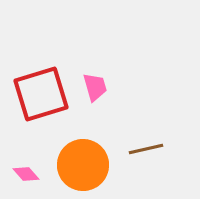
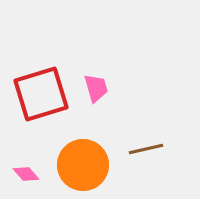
pink trapezoid: moved 1 px right, 1 px down
